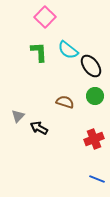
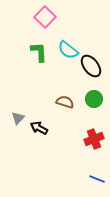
green circle: moved 1 px left, 3 px down
gray triangle: moved 2 px down
